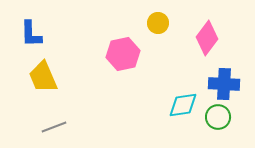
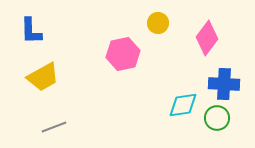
blue L-shape: moved 3 px up
yellow trapezoid: rotated 96 degrees counterclockwise
green circle: moved 1 px left, 1 px down
